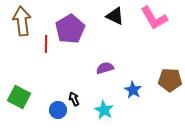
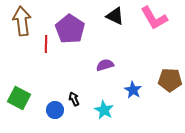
purple pentagon: rotated 8 degrees counterclockwise
purple semicircle: moved 3 px up
green square: moved 1 px down
blue circle: moved 3 px left
